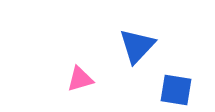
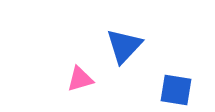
blue triangle: moved 13 px left
